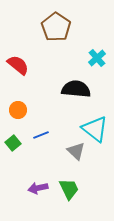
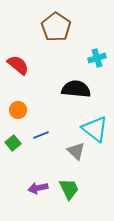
cyan cross: rotated 24 degrees clockwise
